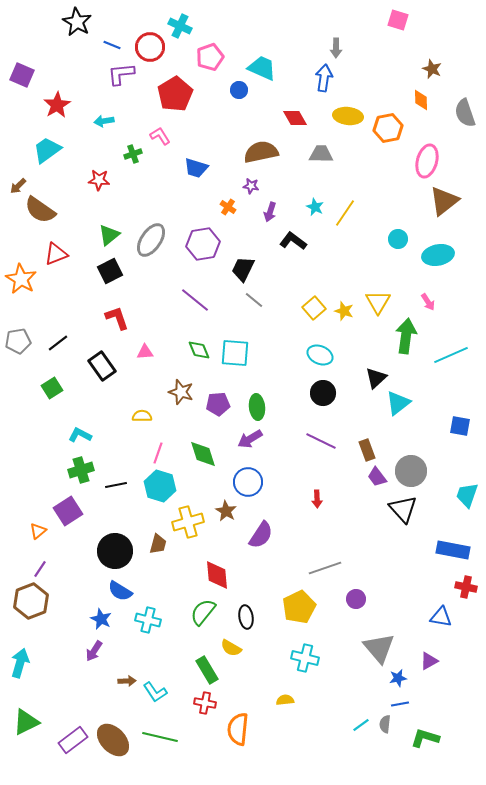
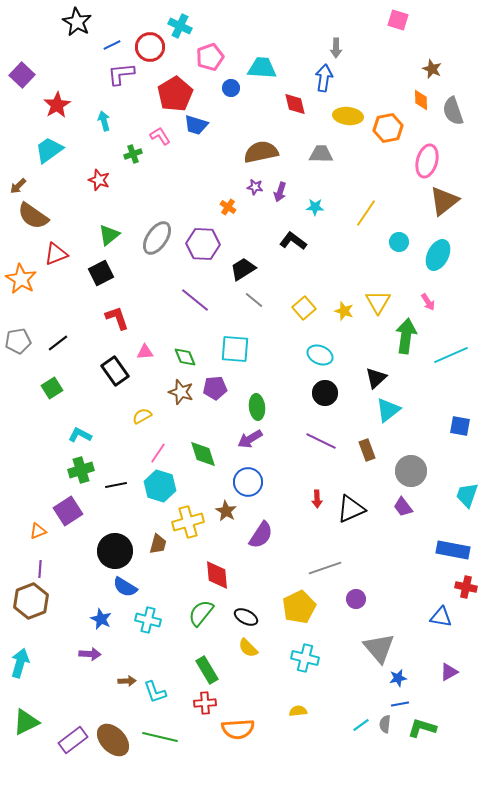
blue line at (112, 45): rotated 48 degrees counterclockwise
cyan trapezoid at (262, 68): rotated 20 degrees counterclockwise
purple square at (22, 75): rotated 20 degrees clockwise
blue circle at (239, 90): moved 8 px left, 2 px up
gray semicircle at (465, 113): moved 12 px left, 2 px up
red diamond at (295, 118): moved 14 px up; rotated 15 degrees clockwise
cyan arrow at (104, 121): rotated 84 degrees clockwise
cyan trapezoid at (47, 150): moved 2 px right
blue trapezoid at (196, 168): moved 43 px up
red star at (99, 180): rotated 15 degrees clockwise
purple star at (251, 186): moved 4 px right, 1 px down
cyan star at (315, 207): rotated 24 degrees counterclockwise
brown semicircle at (40, 210): moved 7 px left, 6 px down
purple arrow at (270, 212): moved 10 px right, 20 px up
yellow line at (345, 213): moved 21 px right
cyan circle at (398, 239): moved 1 px right, 3 px down
gray ellipse at (151, 240): moved 6 px right, 2 px up
purple hexagon at (203, 244): rotated 12 degrees clockwise
cyan ellipse at (438, 255): rotated 52 degrees counterclockwise
black trapezoid at (243, 269): rotated 32 degrees clockwise
black square at (110, 271): moved 9 px left, 2 px down
yellow square at (314, 308): moved 10 px left
green diamond at (199, 350): moved 14 px left, 7 px down
cyan square at (235, 353): moved 4 px up
black rectangle at (102, 366): moved 13 px right, 5 px down
black circle at (323, 393): moved 2 px right
cyan triangle at (398, 403): moved 10 px left, 7 px down
purple pentagon at (218, 404): moved 3 px left, 16 px up
yellow semicircle at (142, 416): rotated 30 degrees counterclockwise
pink line at (158, 453): rotated 15 degrees clockwise
purple trapezoid at (377, 477): moved 26 px right, 30 px down
black triangle at (403, 509): moved 52 px left; rotated 48 degrees clockwise
orange triangle at (38, 531): rotated 18 degrees clockwise
purple line at (40, 569): rotated 30 degrees counterclockwise
blue semicircle at (120, 591): moved 5 px right, 4 px up
green semicircle at (203, 612): moved 2 px left, 1 px down
black ellipse at (246, 617): rotated 55 degrees counterclockwise
yellow semicircle at (231, 648): moved 17 px right; rotated 15 degrees clockwise
purple arrow at (94, 651): moved 4 px left, 3 px down; rotated 120 degrees counterclockwise
purple triangle at (429, 661): moved 20 px right, 11 px down
cyan L-shape at (155, 692): rotated 15 degrees clockwise
yellow semicircle at (285, 700): moved 13 px right, 11 px down
red cross at (205, 703): rotated 15 degrees counterclockwise
orange semicircle at (238, 729): rotated 100 degrees counterclockwise
green L-shape at (425, 738): moved 3 px left, 10 px up
